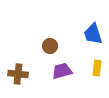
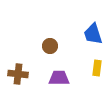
purple trapezoid: moved 3 px left, 7 px down; rotated 15 degrees clockwise
